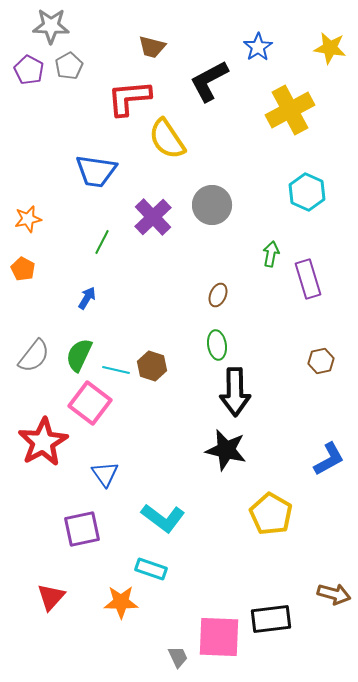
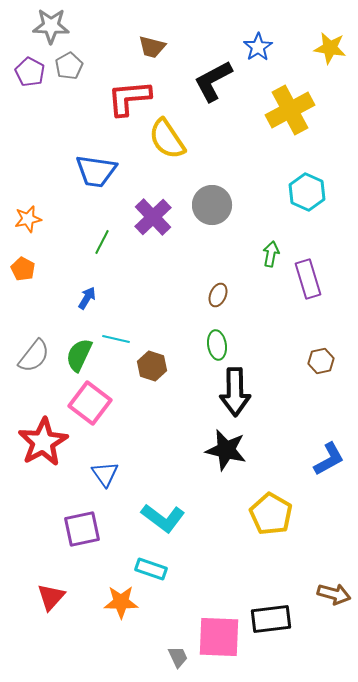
purple pentagon at (29, 70): moved 1 px right, 2 px down
black L-shape at (209, 81): moved 4 px right
cyan line at (116, 370): moved 31 px up
